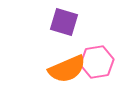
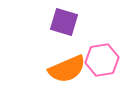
pink hexagon: moved 5 px right, 2 px up
